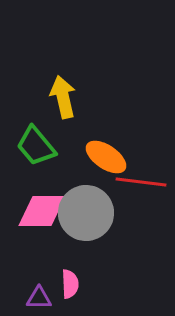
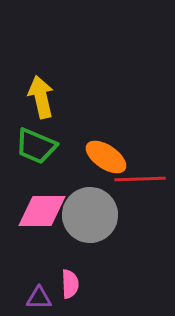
yellow arrow: moved 22 px left
green trapezoid: rotated 27 degrees counterclockwise
red line: moved 1 px left, 3 px up; rotated 9 degrees counterclockwise
gray circle: moved 4 px right, 2 px down
